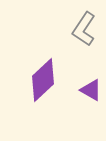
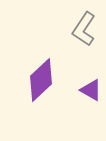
purple diamond: moved 2 px left
